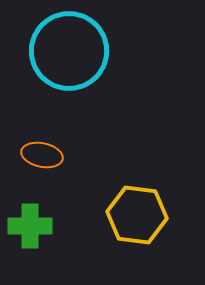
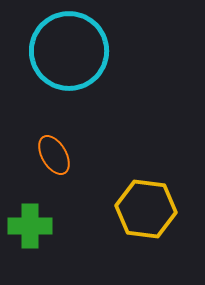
orange ellipse: moved 12 px right; rotated 48 degrees clockwise
yellow hexagon: moved 9 px right, 6 px up
